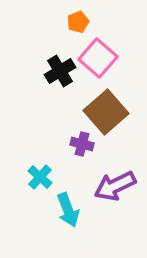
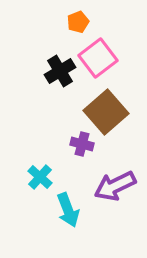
pink square: rotated 12 degrees clockwise
